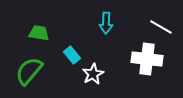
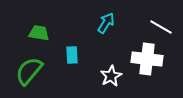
cyan arrow: rotated 150 degrees counterclockwise
cyan rectangle: rotated 36 degrees clockwise
white star: moved 18 px right, 2 px down
